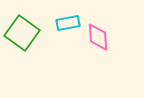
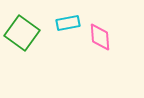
pink diamond: moved 2 px right
